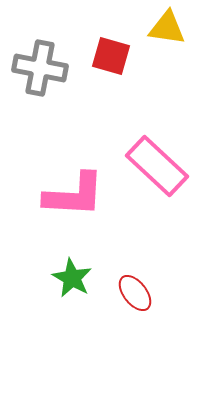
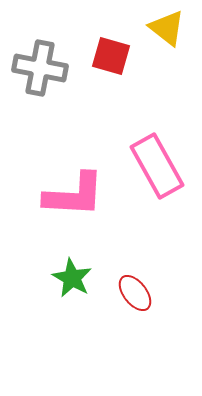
yellow triangle: rotated 30 degrees clockwise
pink rectangle: rotated 18 degrees clockwise
